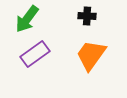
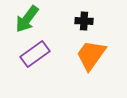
black cross: moved 3 px left, 5 px down
